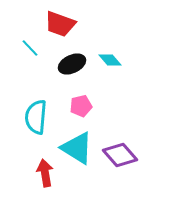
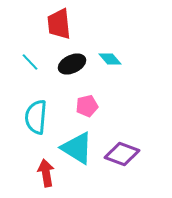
red trapezoid: moved 1 px left; rotated 64 degrees clockwise
cyan line: moved 14 px down
cyan diamond: moved 1 px up
pink pentagon: moved 6 px right
purple diamond: moved 2 px right, 1 px up; rotated 28 degrees counterclockwise
red arrow: moved 1 px right
